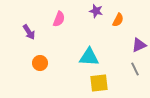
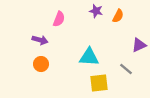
orange semicircle: moved 4 px up
purple arrow: moved 11 px right, 8 px down; rotated 42 degrees counterclockwise
orange circle: moved 1 px right, 1 px down
gray line: moved 9 px left; rotated 24 degrees counterclockwise
